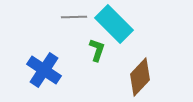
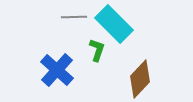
blue cross: moved 13 px right; rotated 8 degrees clockwise
brown diamond: moved 2 px down
